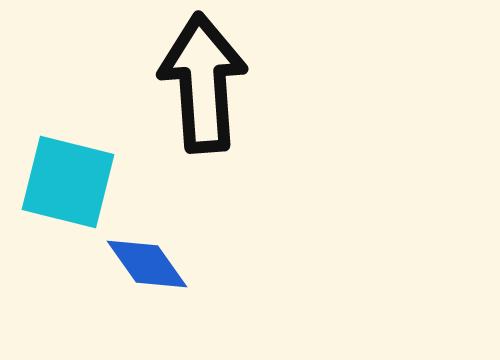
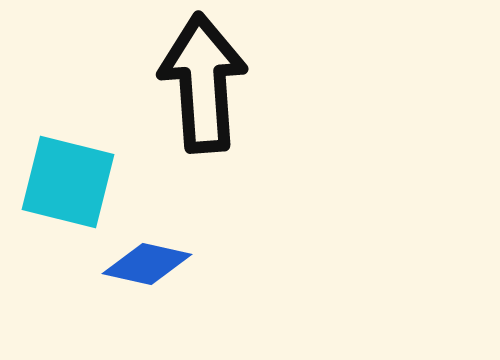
blue diamond: rotated 42 degrees counterclockwise
